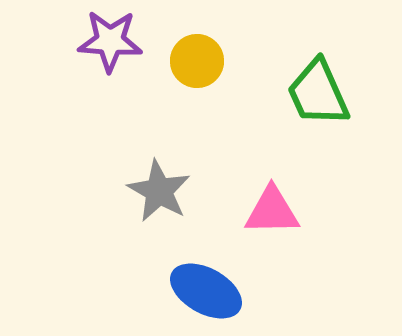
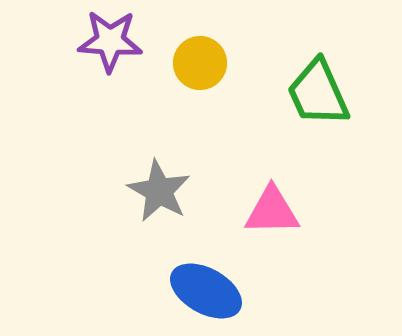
yellow circle: moved 3 px right, 2 px down
